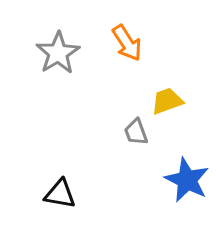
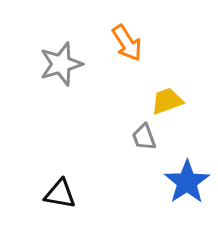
gray star: moved 3 px right, 11 px down; rotated 15 degrees clockwise
gray trapezoid: moved 8 px right, 5 px down
blue star: moved 2 px down; rotated 12 degrees clockwise
